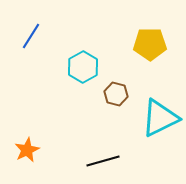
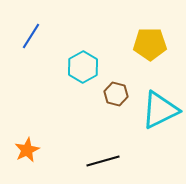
cyan triangle: moved 8 px up
